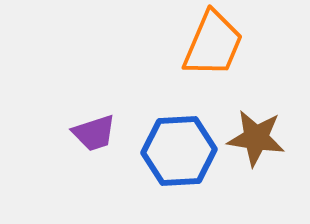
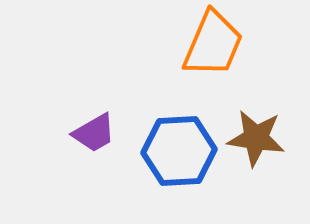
purple trapezoid: rotated 12 degrees counterclockwise
